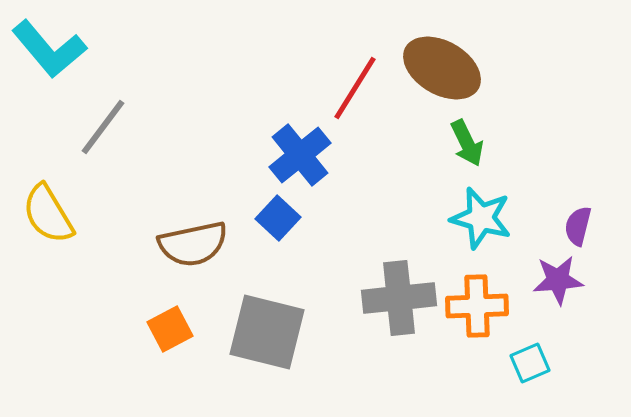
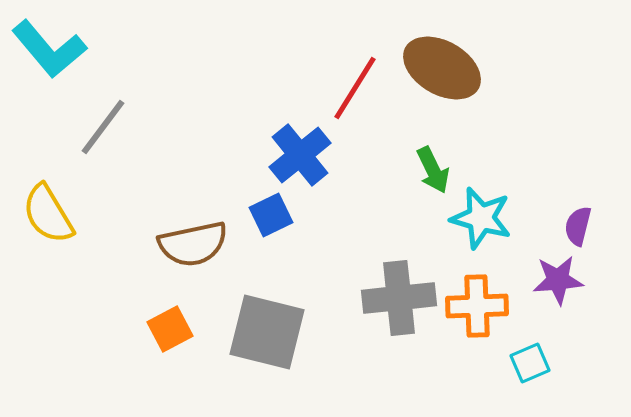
green arrow: moved 34 px left, 27 px down
blue square: moved 7 px left, 3 px up; rotated 21 degrees clockwise
